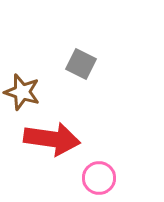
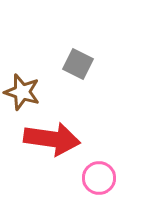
gray square: moved 3 px left
